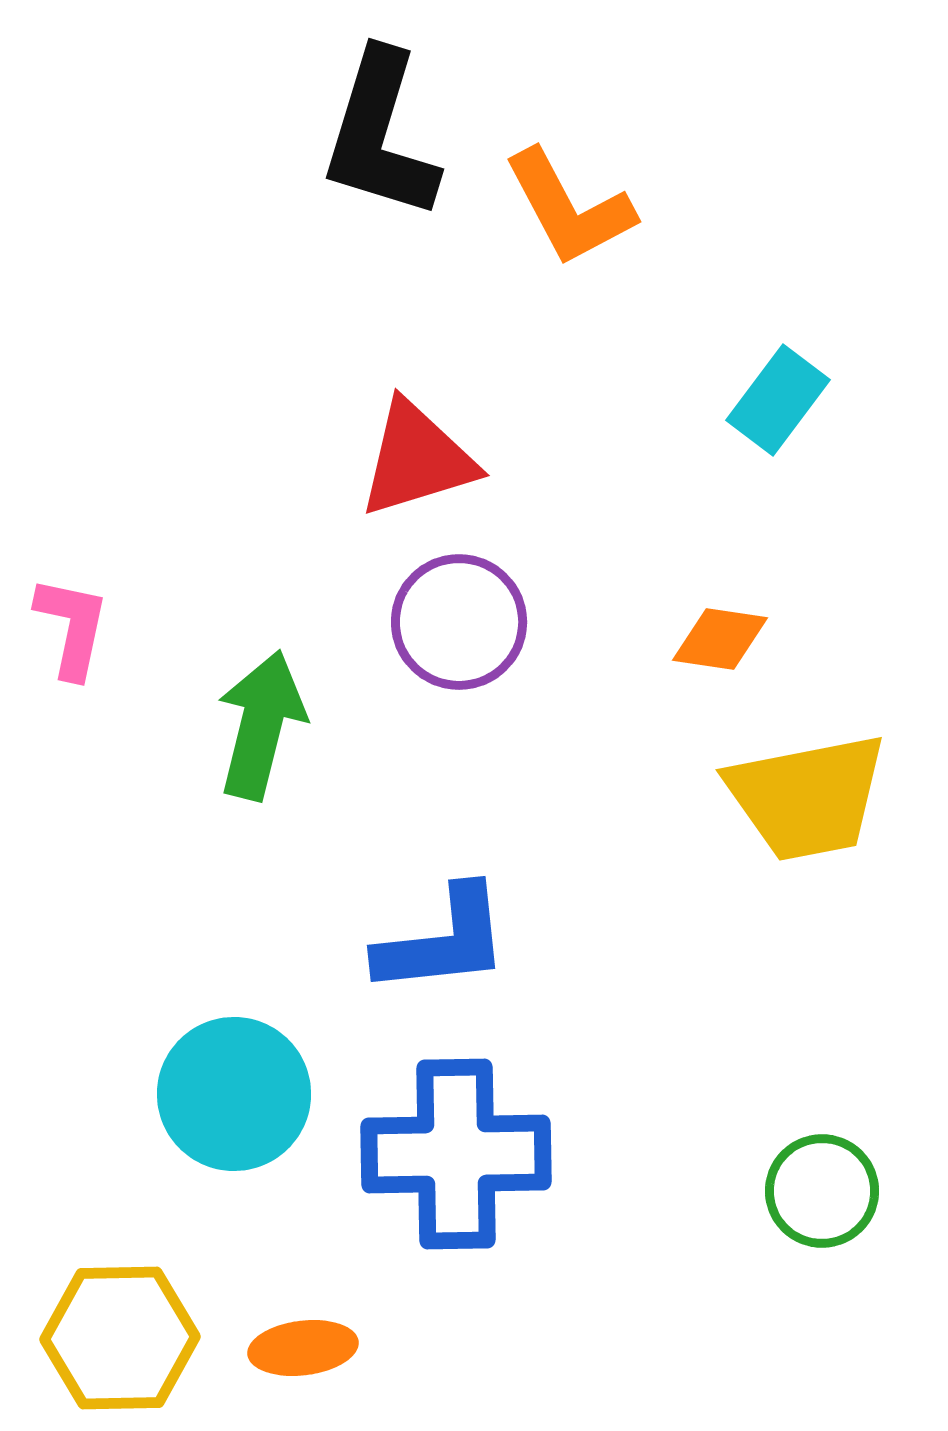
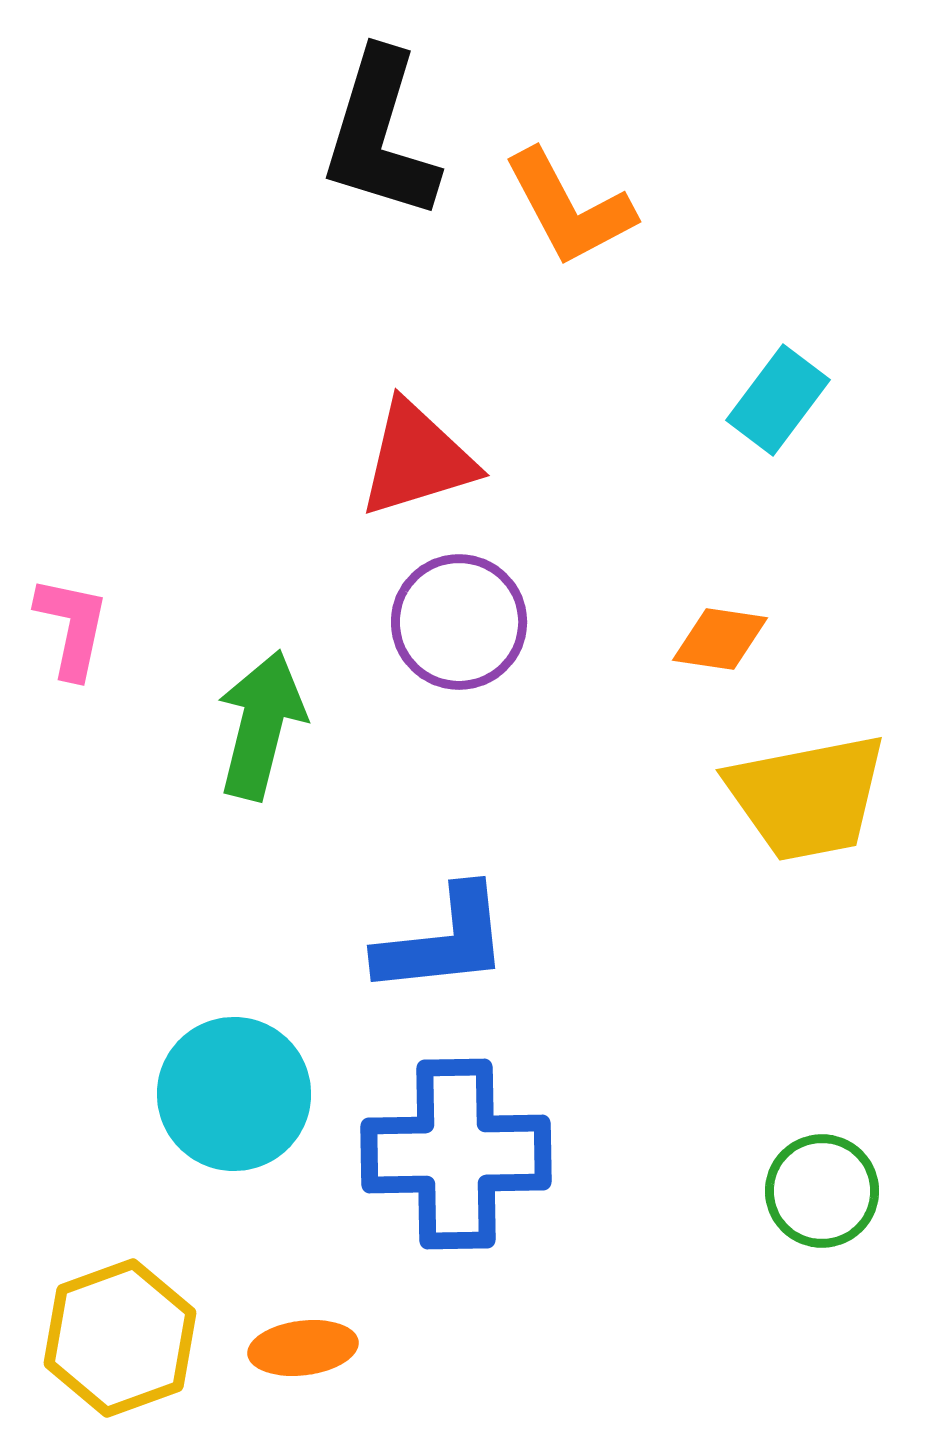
yellow hexagon: rotated 19 degrees counterclockwise
